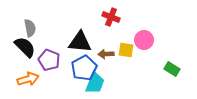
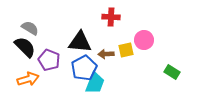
red cross: rotated 18 degrees counterclockwise
gray semicircle: rotated 48 degrees counterclockwise
yellow square: rotated 21 degrees counterclockwise
green rectangle: moved 3 px down
